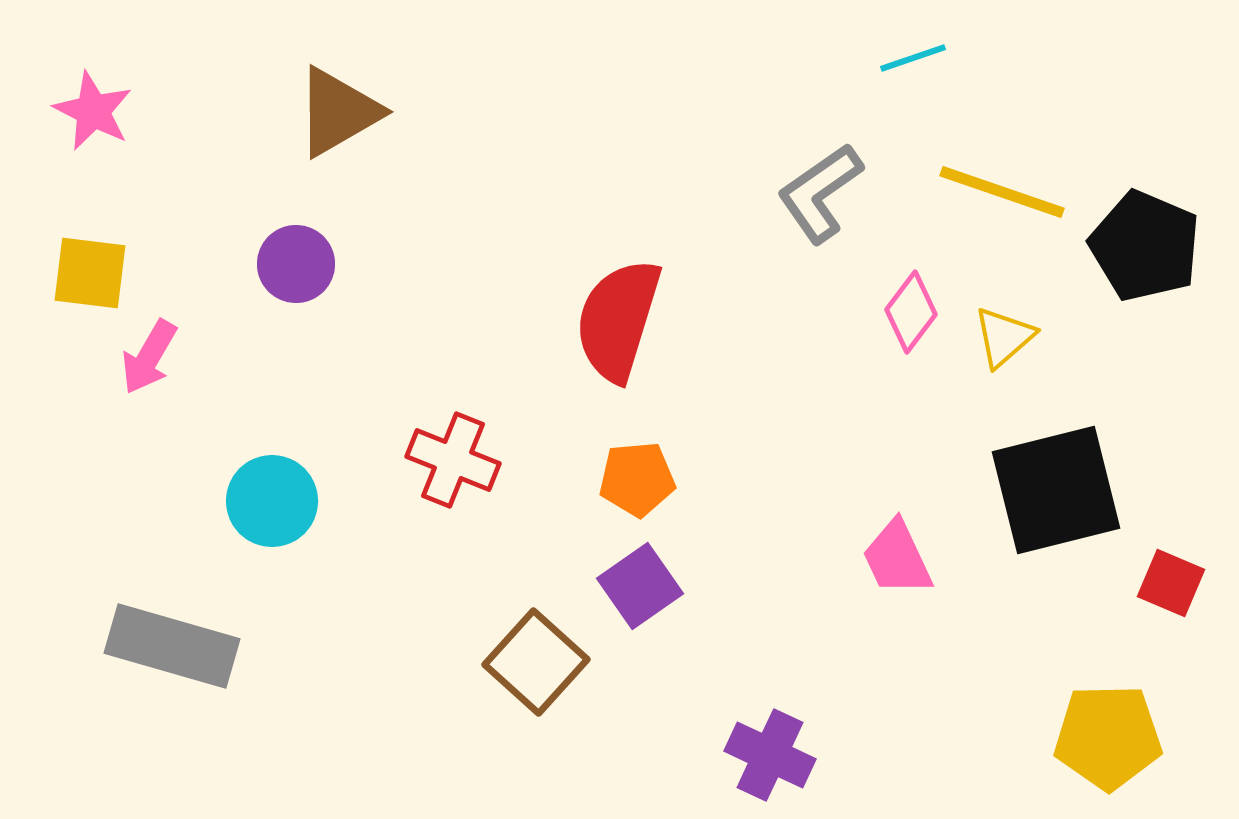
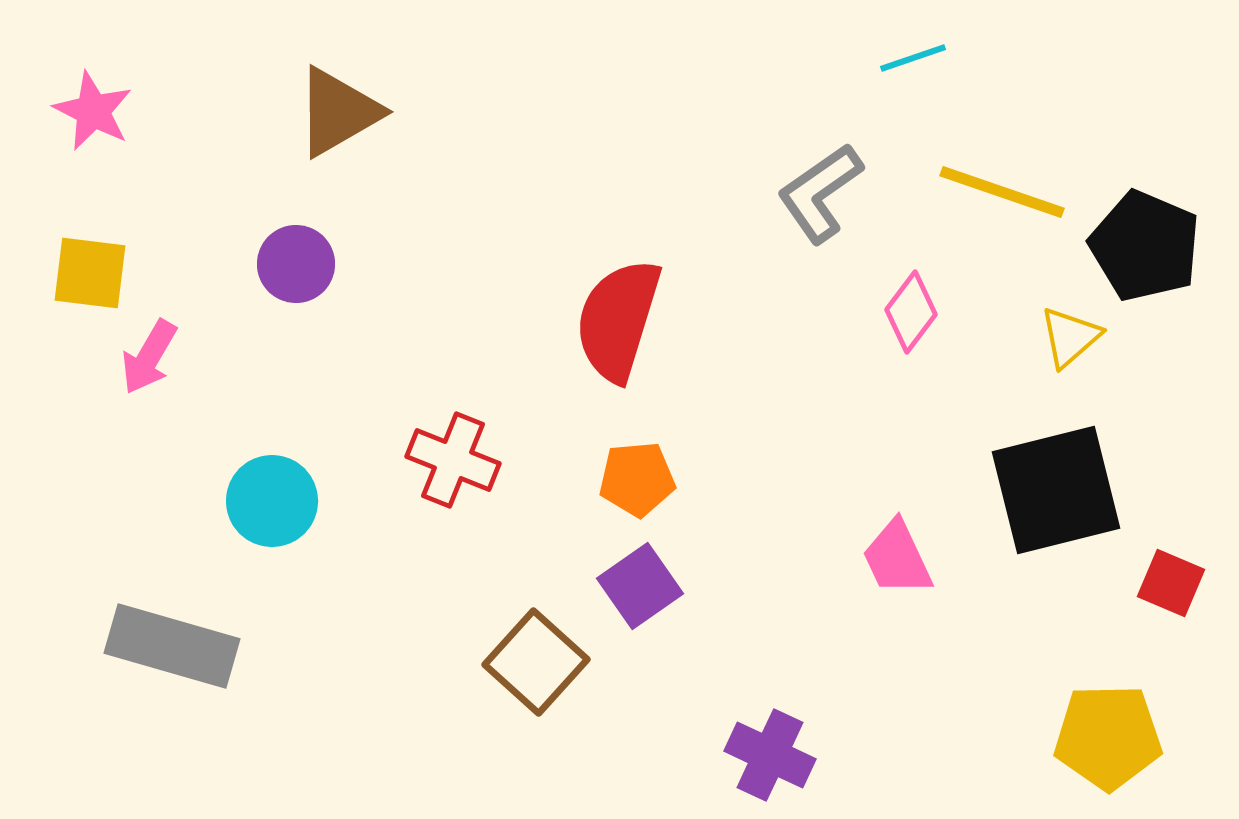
yellow triangle: moved 66 px right
